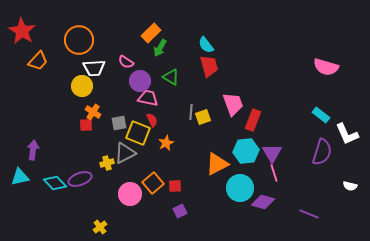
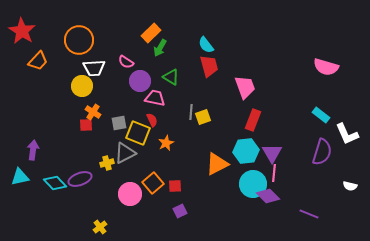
pink trapezoid at (148, 98): moved 7 px right
pink trapezoid at (233, 104): moved 12 px right, 17 px up
pink line at (274, 173): rotated 24 degrees clockwise
cyan circle at (240, 188): moved 13 px right, 4 px up
purple diamond at (263, 202): moved 5 px right, 6 px up; rotated 30 degrees clockwise
